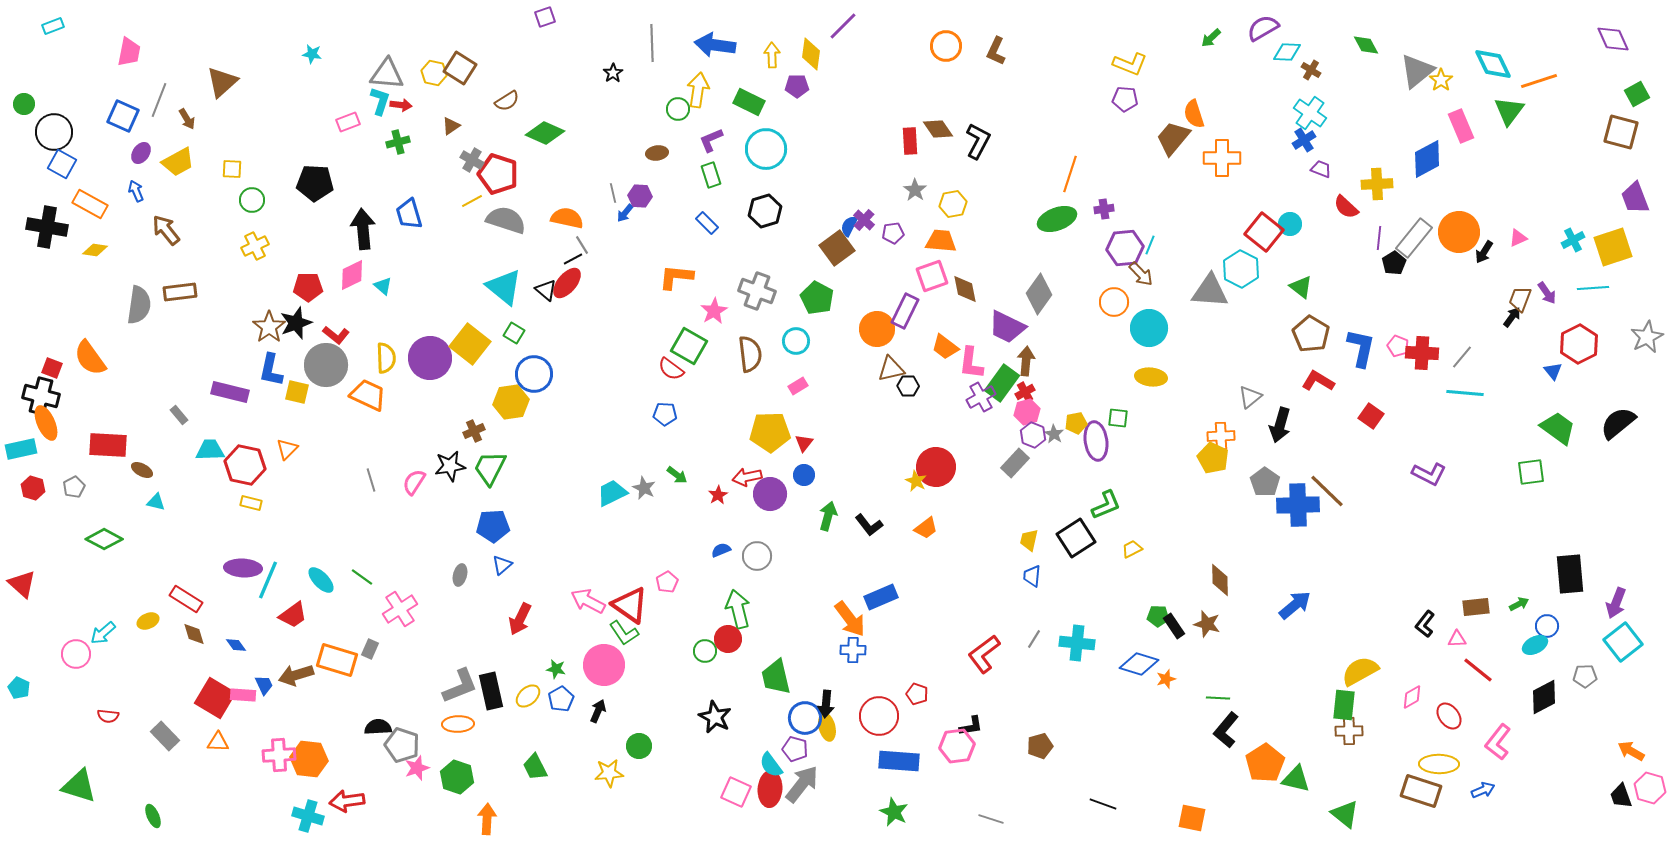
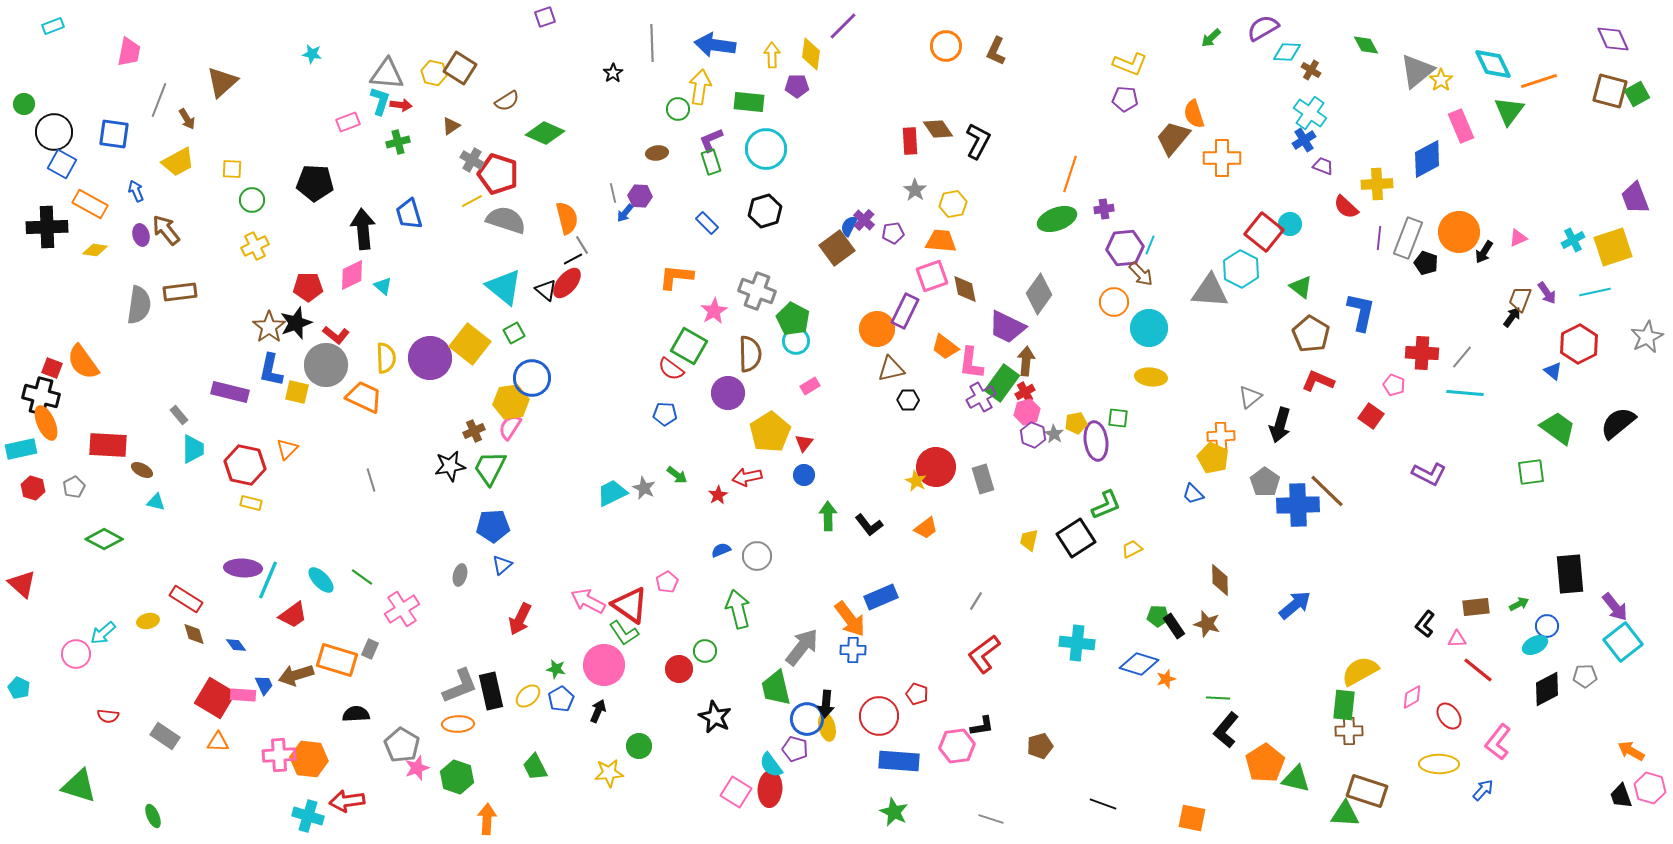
yellow arrow at (698, 90): moved 2 px right, 3 px up
green rectangle at (749, 102): rotated 20 degrees counterclockwise
blue square at (123, 116): moved 9 px left, 18 px down; rotated 16 degrees counterclockwise
brown square at (1621, 132): moved 11 px left, 41 px up
purple ellipse at (141, 153): moved 82 px down; rotated 50 degrees counterclockwise
purple trapezoid at (1321, 169): moved 2 px right, 3 px up
green rectangle at (711, 175): moved 13 px up
orange semicircle at (567, 218): rotated 64 degrees clockwise
black cross at (47, 227): rotated 12 degrees counterclockwise
gray rectangle at (1414, 238): moved 6 px left; rotated 18 degrees counterclockwise
black pentagon at (1394, 263): moved 32 px right; rotated 20 degrees counterclockwise
cyan line at (1593, 288): moved 2 px right, 4 px down; rotated 8 degrees counterclockwise
green pentagon at (817, 298): moved 24 px left, 21 px down
green square at (514, 333): rotated 30 degrees clockwise
pink pentagon at (1398, 346): moved 4 px left, 39 px down
blue L-shape at (1361, 348): moved 36 px up
brown semicircle at (750, 354): rotated 6 degrees clockwise
orange semicircle at (90, 358): moved 7 px left, 4 px down
blue triangle at (1553, 371): rotated 12 degrees counterclockwise
blue circle at (534, 374): moved 2 px left, 4 px down
red L-shape at (1318, 381): rotated 8 degrees counterclockwise
pink rectangle at (798, 386): moved 12 px right
black hexagon at (908, 386): moved 14 px down
orange trapezoid at (368, 395): moved 4 px left, 2 px down
yellow pentagon at (770, 432): rotated 30 degrees counterclockwise
cyan trapezoid at (210, 450): moved 17 px left, 1 px up; rotated 92 degrees clockwise
gray rectangle at (1015, 463): moved 32 px left, 16 px down; rotated 60 degrees counterclockwise
pink semicircle at (414, 482): moved 96 px right, 55 px up
purple circle at (770, 494): moved 42 px left, 101 px up
green arrow at (828, 516): rotated 16 degrees counterclockwise
blue trapezoid at (1032, 576): moved 161 px right, 82 px up; rotated 50 degrees counterclockwise
purple arrow at (1616, 603): moved 1 px left, 4 px down; rotated 60 degrees counterclockwise
pink cross at (400, 609): moved 2 px right
yellow ellipse at (148, 621): rotated 10 degrees clockwise
red circle at (728, 639): moved 49 px left, 30 px down
gray line at (1034, 639): moved 58 px left, 38 px up
green trapezoid at (776, 677): moved 11 px down
black diamond at (1544, 697): moved 3 px right, 8 px up
blue circle at (805, 718): moved 2 px right, 1 px down
black L-shape at (971, 726): moved 11 px right
black semicircle at (378, 727): moved 22 px left, 13 px up
gray rectangle at (165, 736): rotated 12 degrees counterclockwise
gray pentagon at (402, 745): rotated 12 degrees clockwise
gray arrow at (802, 784): moved 137 px up
blue arrow at (1483, 790): rotated 25 degrees counterclockwise
brown rectangle at (1421, 791): moved 54 px left
pink square at (736, 792): rotated 8 degrees clockwise
green triangle at (1345, 814): rotated 36 degrees counterclockwise
